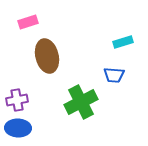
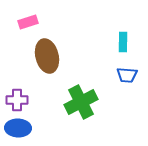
cyan rectangle: rotated 72 degrees counterclockwise
blue trapezoid: moved 13 px right
purple cross: rotated 10 degrees clockwise
